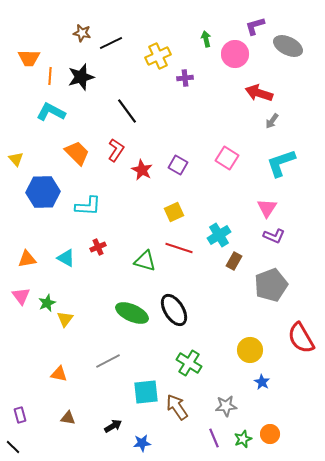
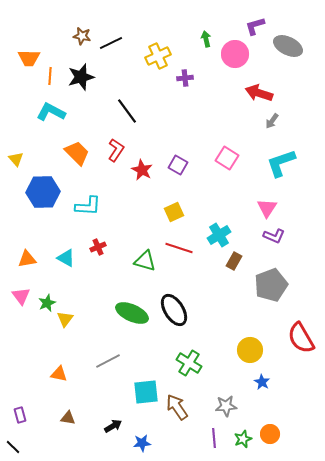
brown star at (82, 33): moved 3 px down
purple line at (214, 438): rotated 18 degrees clockwise
